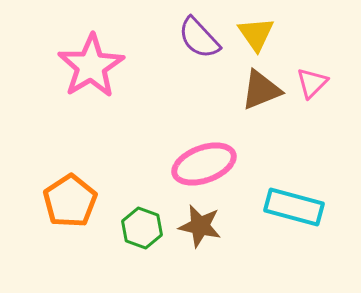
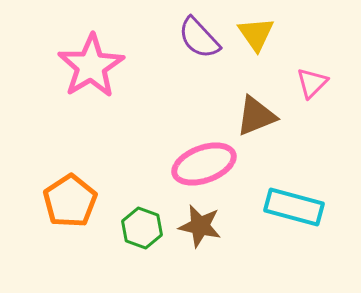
brown triangle: moved 5 px left, 26 px down
